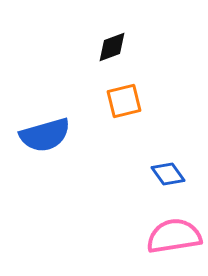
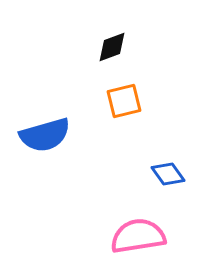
pink semicircle: moved 36 px left
